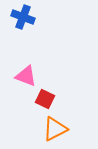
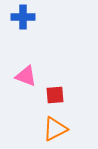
blue cross: rotated 20 degrees counterclockwise
red square: moved 10 px right, 4 px up; rotated 30 degrees counterclockwise
